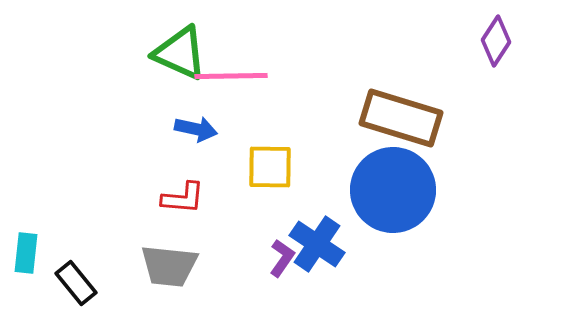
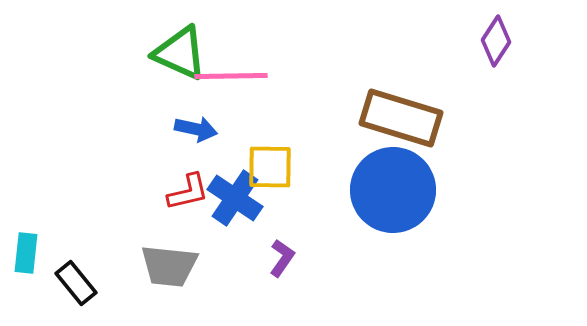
red L-shape: moved 5 px right, 6 px up; rotated 18 degrees counterclockwise
blue cross: moved 82 px left, 46 px up
